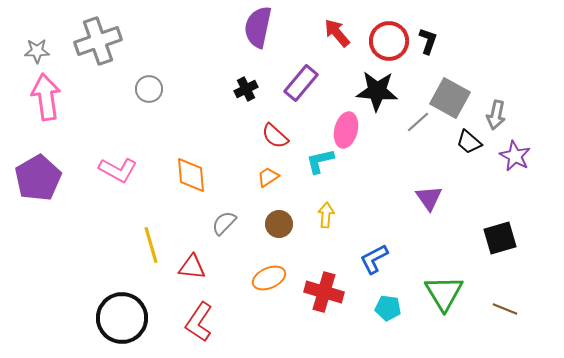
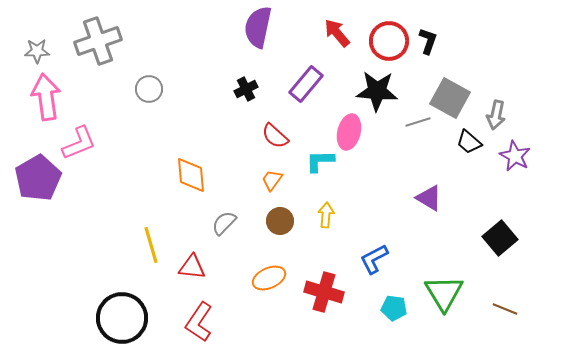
purple rectangle: moved 5 px right, 1 px down
gray line: rotated 25 degrees clockwise
pink ellipse: moved 3 px right, 2 px down
cyan L-shape: rotated 12 degrees clockwise
pink L-shape: moved 39 px left, 27 px up; rotated 51 degrees counterclockwise
orange trapezoid: moved 4 px right, 3 px down; rotated 20 degrees counterclockwise
purple triangle: rotated 24 degrees counterclockwise
brown circle: moved 1 px right, 3 px up
black square: rotated 24 degrees counterclockwise
cyan pentagon: moved 6 px right
